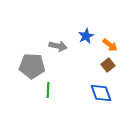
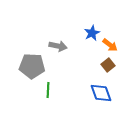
blue star: moved 6 px right, 3 px up
